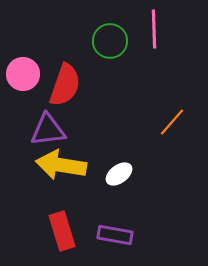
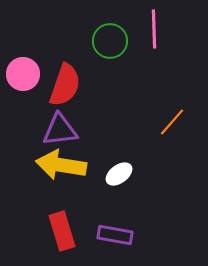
purple triangle: moved 12 px right
